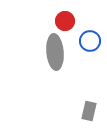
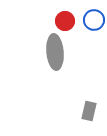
blue circle: moved 4 px right, 21 px up
